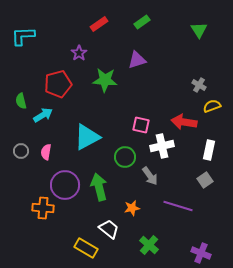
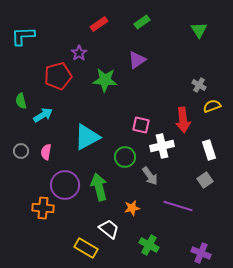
purple triangle: rotated 18 degrees counterclockwise
red pentagon: moved 8 px up
red arrow: moved 1 px left, 2 px up; rotated 105 degrees counterclockwise
white rectangle: rotated 30 degrees counterclockwise
green cross: rotated 12 degrees counterclockwise
